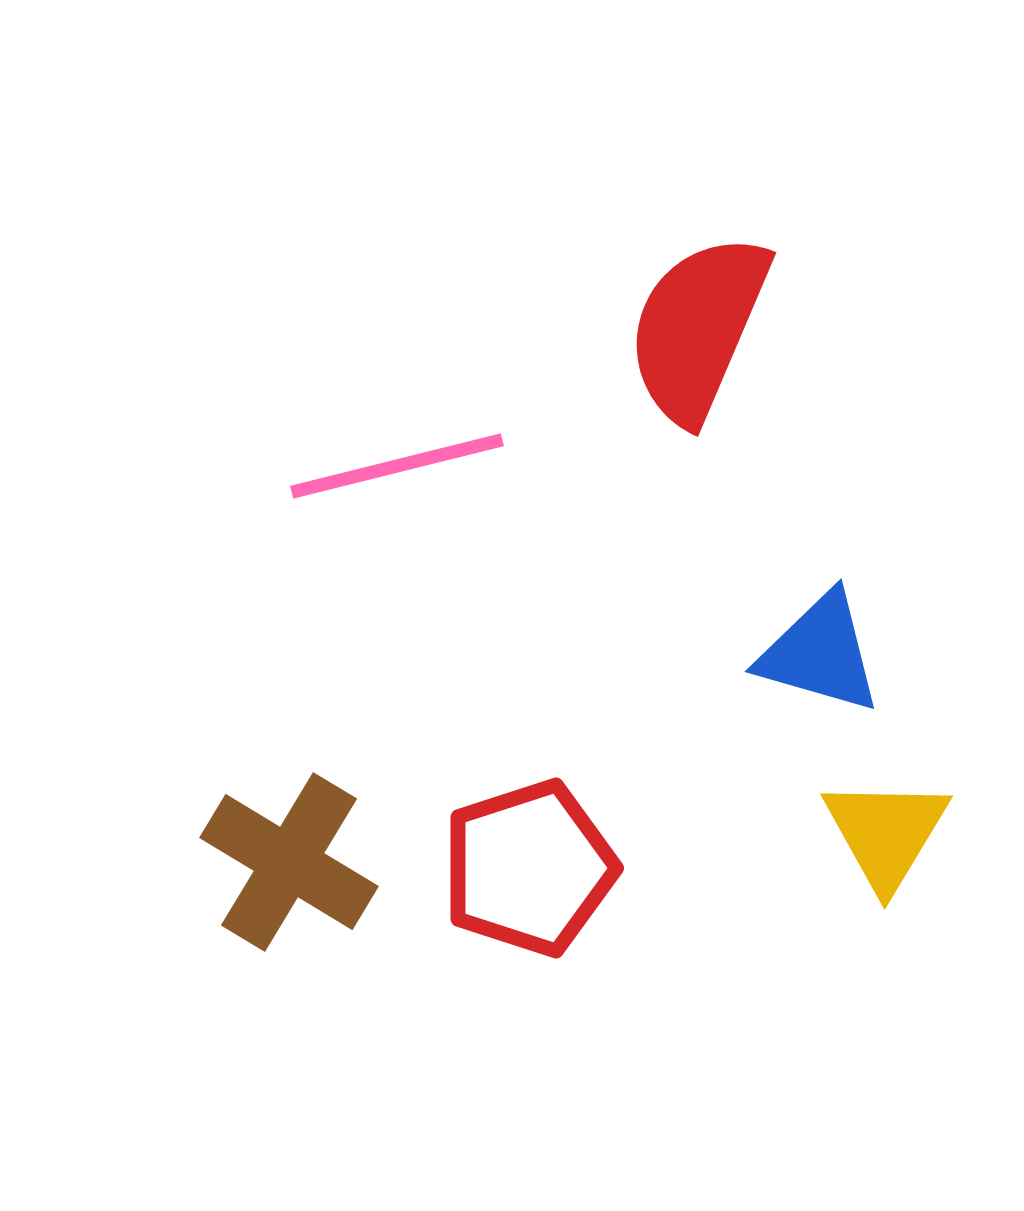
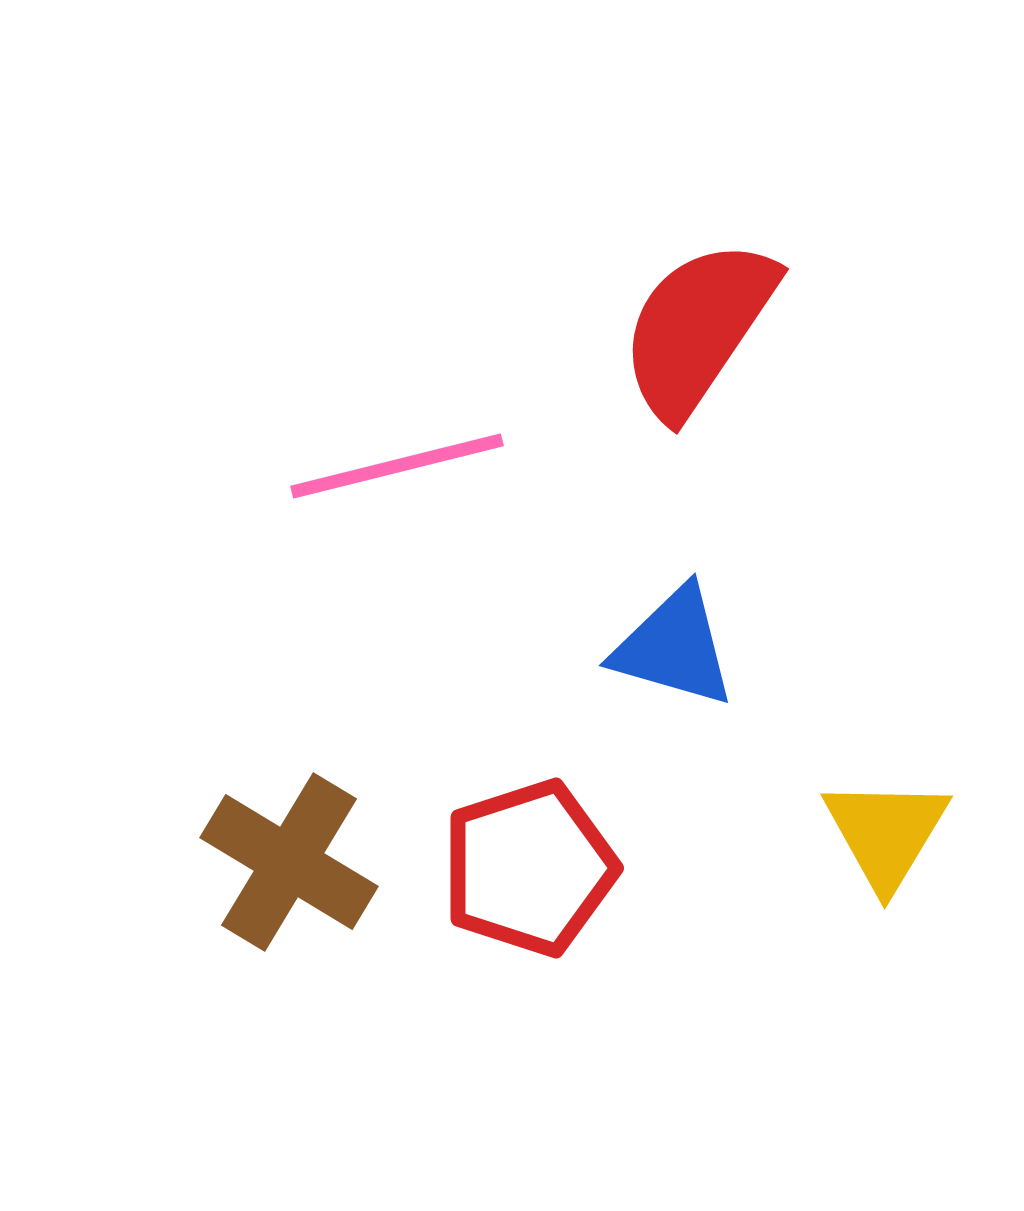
red semicircle: rotated 11 degrees clockwise
blue triangle: moved 146 px left, 6 px up
